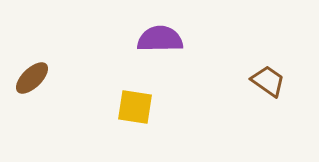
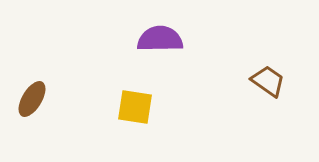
brown ellipse: moved 21 px down; rotated 15 degrees counterclockwise
